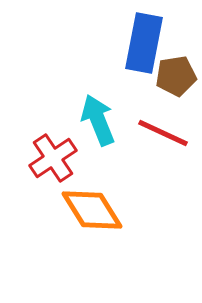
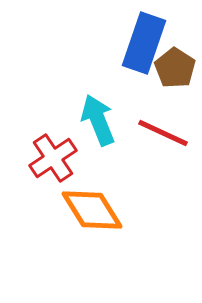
blue rectangle: rotated 8 degrees clockwise
brown pentagon: moved 1 px left, 8 px up; rotated 30 degrees counterclockwise
